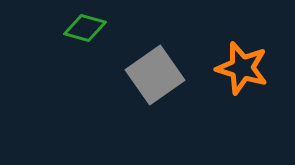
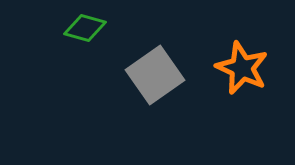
orange star: rotated 8 degrees clockwise
